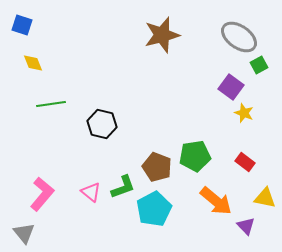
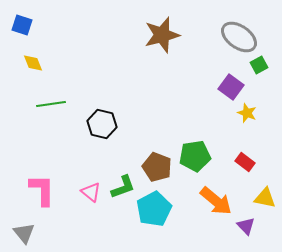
yellow star: moved 3 px right
pink L-shape: moved 4 px up; rotated 40 degrees counterclockwise
